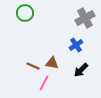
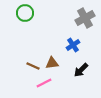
blue cross: moved 3 px left
brown triangle: rotated 16 degrees counterclockwise
pink line: rotated 35 degrees clockwise
